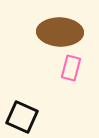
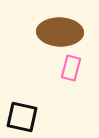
black square: rotated 12 degrees counterclockwise
